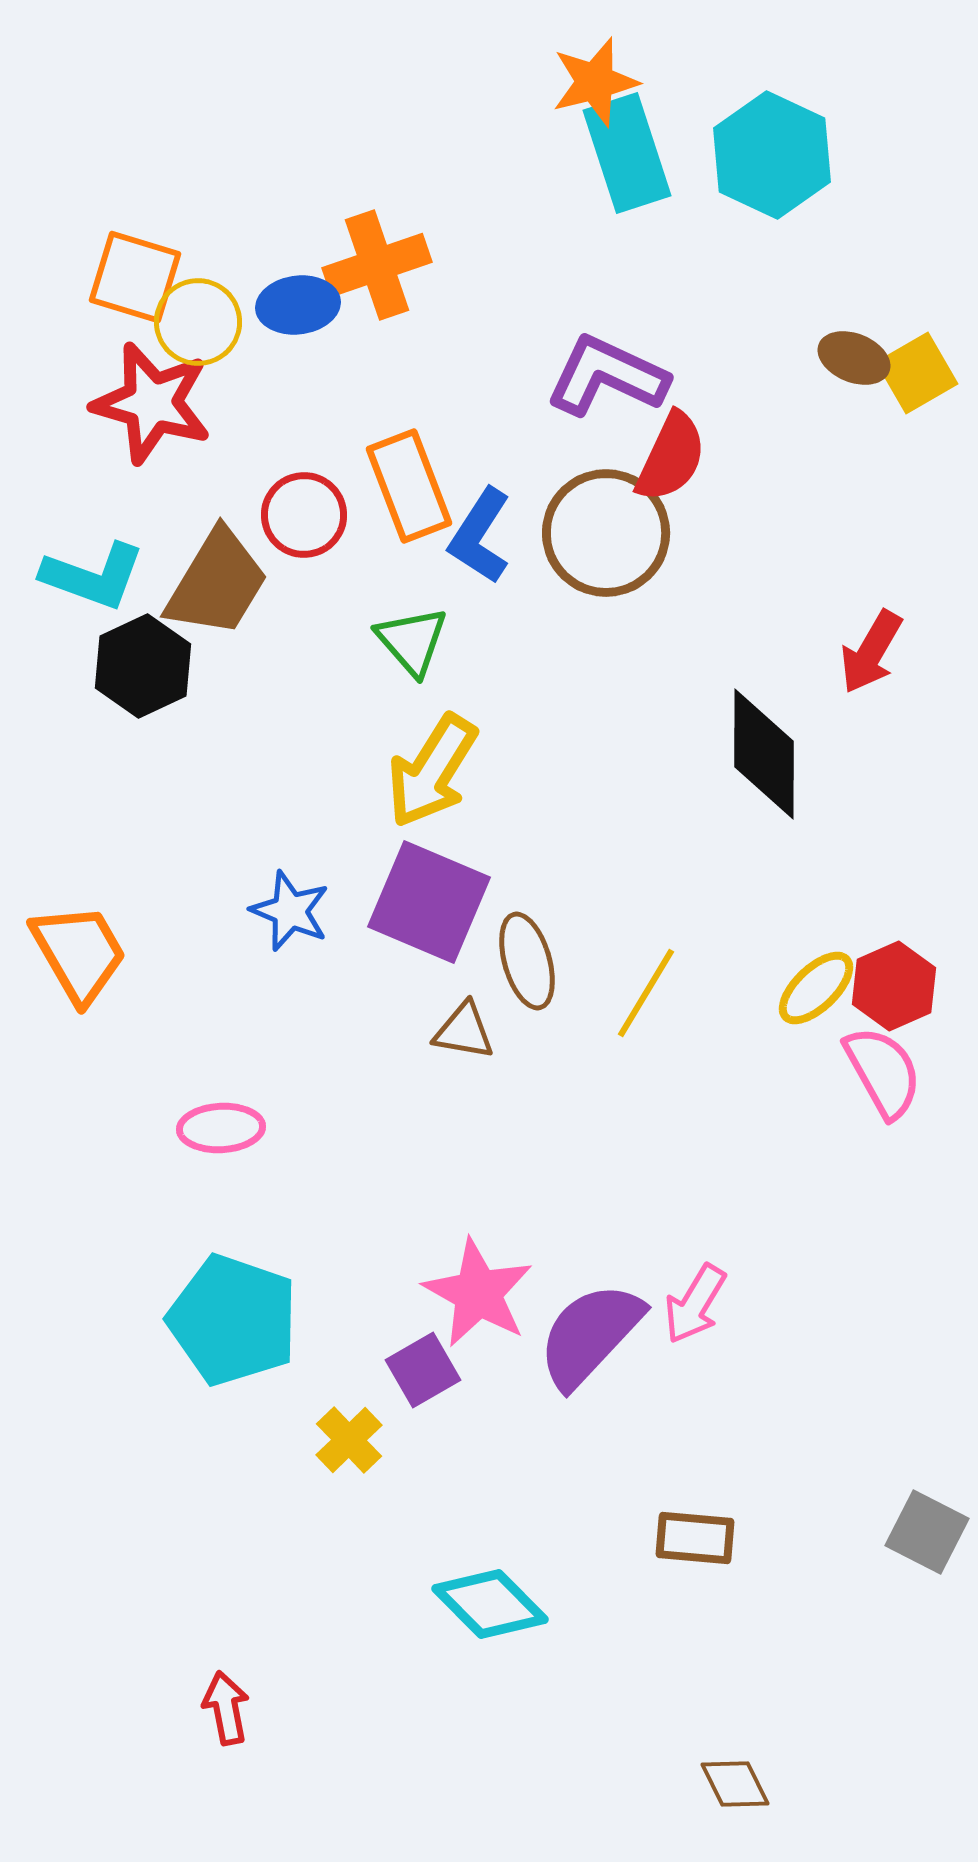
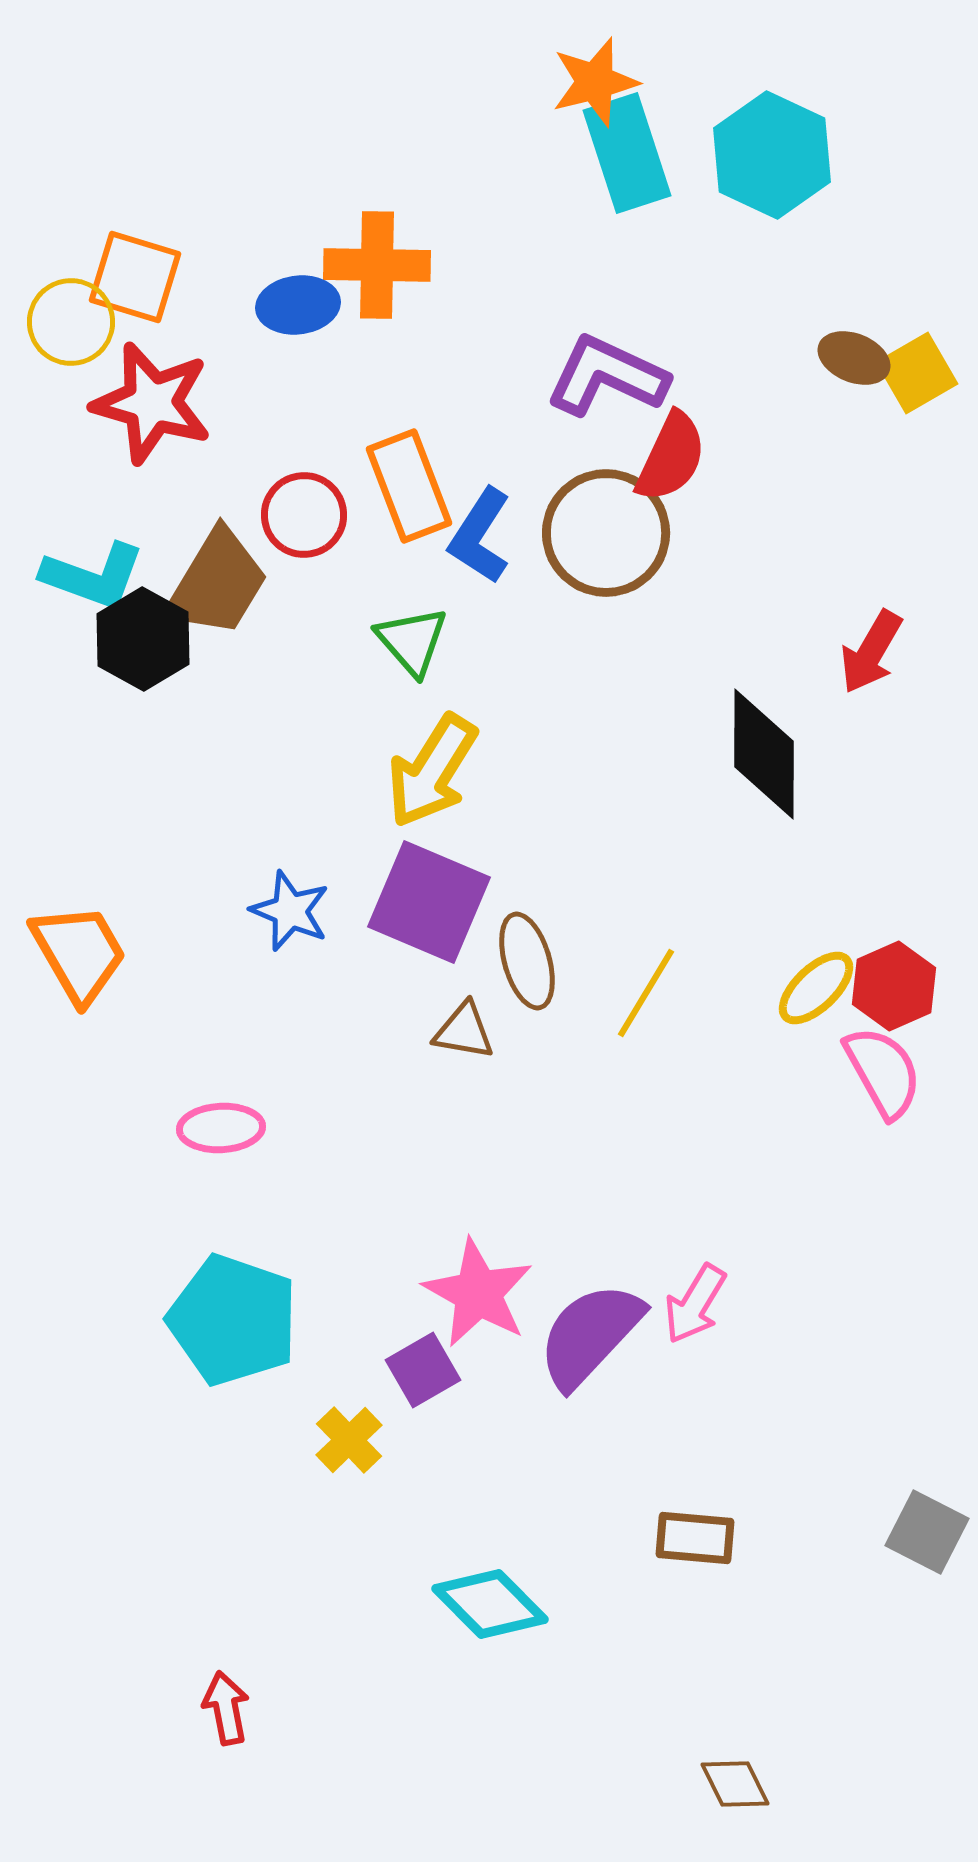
orange cross at (377, 265): rotated 20 degrees clockwise
yellow circle at (198, 322): moved 127 px left
black hexagon at (143, 666): moved 27 px up; rotated 6 degrees counterclockwise
